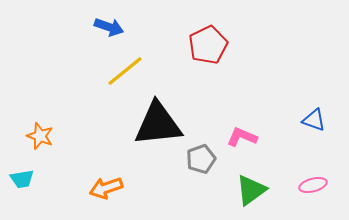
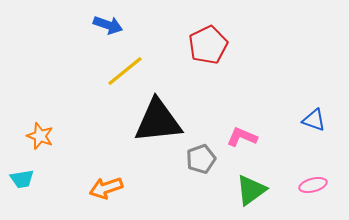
blue arrow: moved 1 px left, 2 px up
black triangle: moved 3 px up
